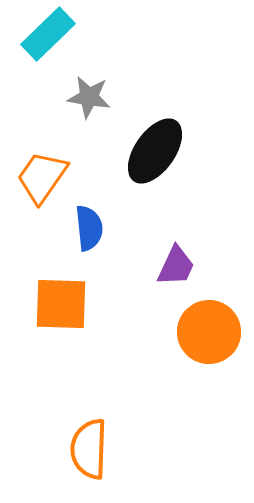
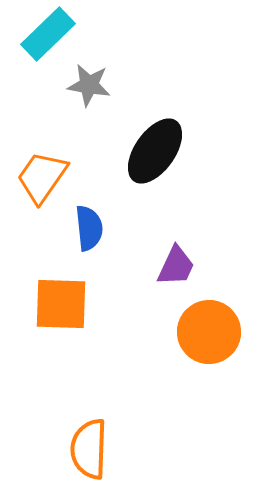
gray star: moved 12 px up
